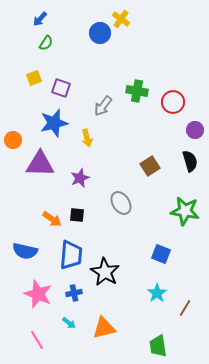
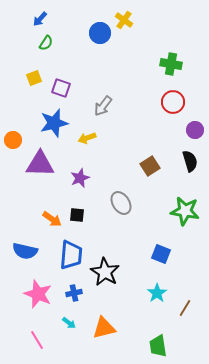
yellow cross: moved 3 px right, 1 px down
green cross: moved 34 px right, 27 px up
yellow arrow: rotated 84 degrees clockwise
